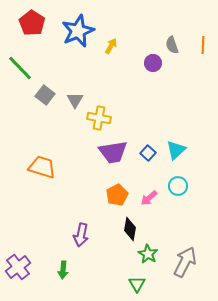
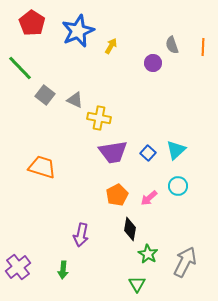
orange line: moved 2 px down
gray triangle: rotated 36 degrees counterclockwise
